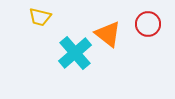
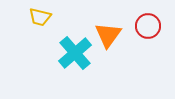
red circle: moved 2 px down
orange triangle: moved 1 px down; rotated 28 degrees clockwise
